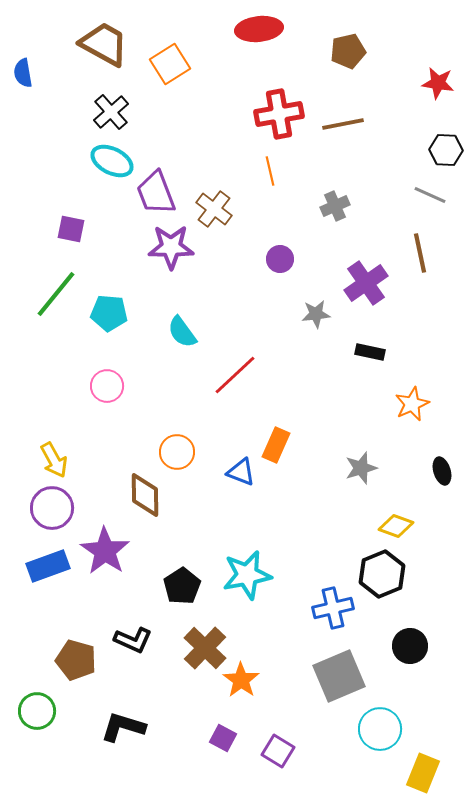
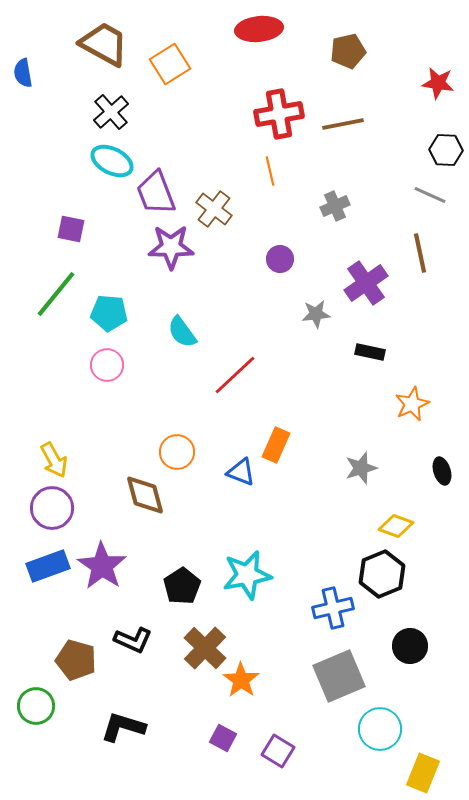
pink circle at (107, 386): moved 21 px up
brown diamond at (145, 495): rotated 15 degrees counterclockwise
purple star at (105, 551): moved 3 px left, 15 px down
green circle at (37, 711): moved 1 px left, 5 px up
